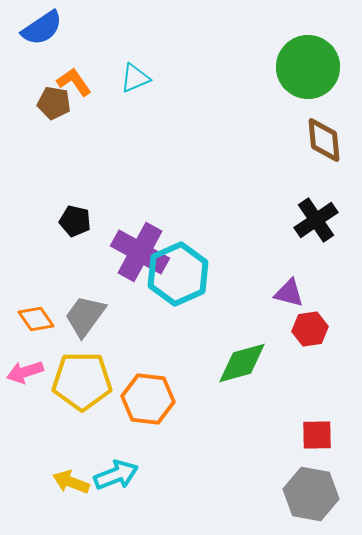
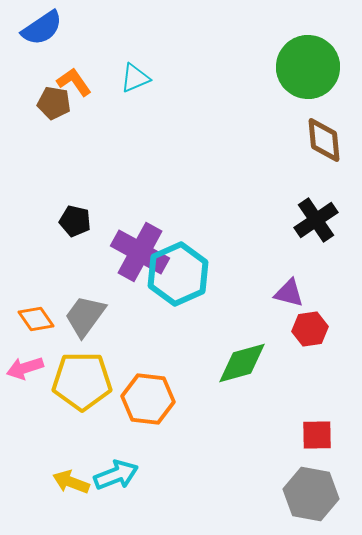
pink arrow: moved 4 px up
